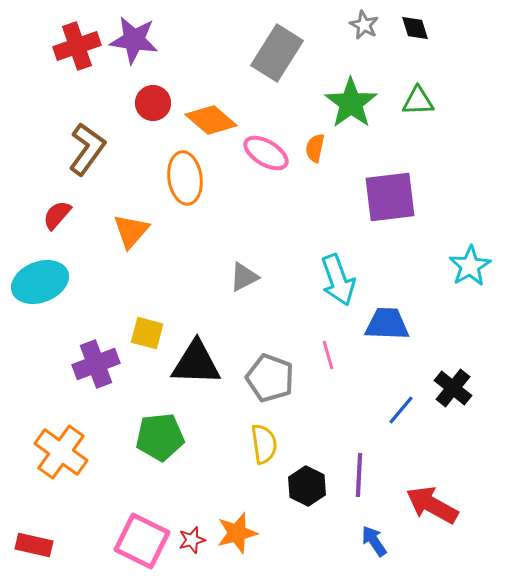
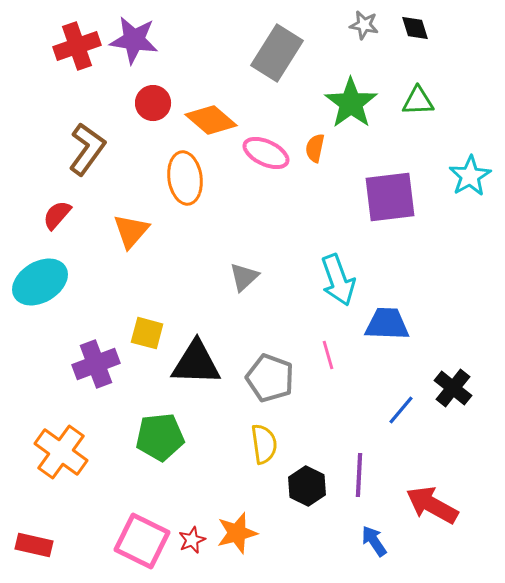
gray star: rotated 16 degrees counterclockwise
pink ellipse: rotated 6 degrees counterclockwise
cyan star: moved 90 px up
gray triangle: rotated 16 degrees counterclockwise
cyan ellipse: rotated 10 degrees counterclockwise
red star: rotated 8 degrees counterclockwise
